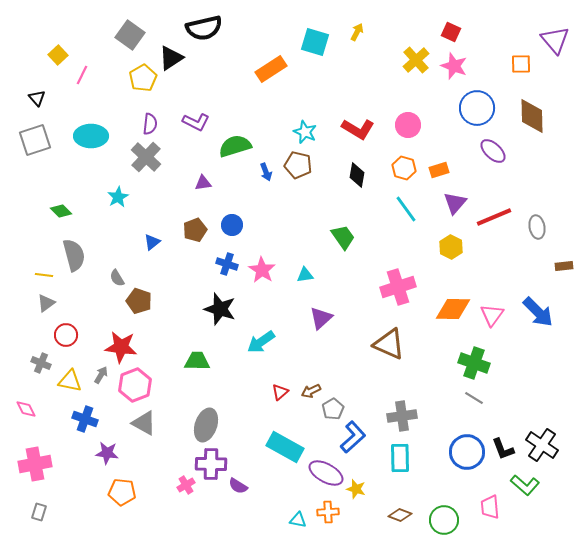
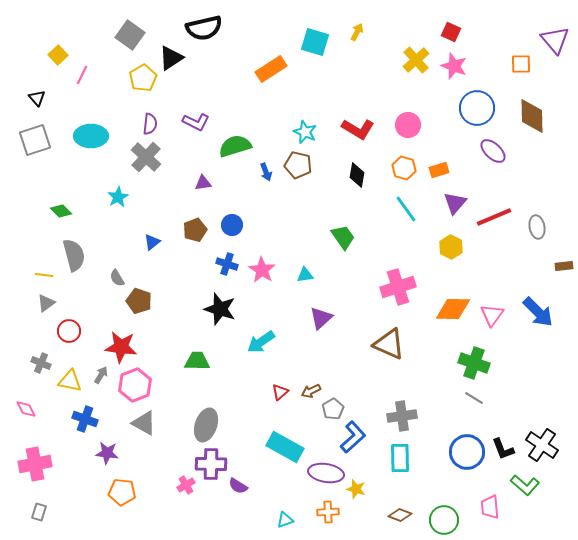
red circle at (66, 335): moved 3 px right, 4 px up
purple ellipse at (326, 473): rotated 20 degrees counterclockwise
cyan triangle at (298, 520): moved 13 px left; rotated 30 degrees counterclockwise
